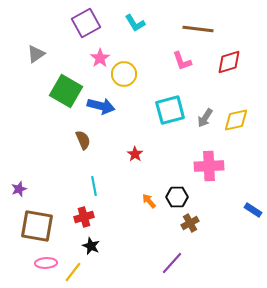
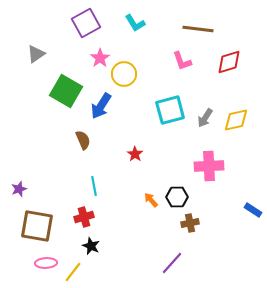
blue arrow: rotated 108 degrees clockwise
orange arrow: moved 2 px right, 1 px up
brown cross: rotated 18 degrees clockwise
